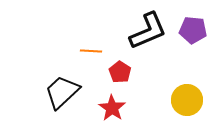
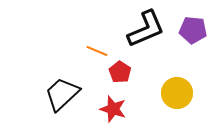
black L-shape: moved 2 px left, 2 px up
orange line: moved 6 px right; rotated 20 degrees clockwise
black trapezoid: moved 2 px down
yellow circle: moved 10 px left, 7 px up
red star: moved 1 px right, 1 px down; rotated 16 degrees counterclockwise
